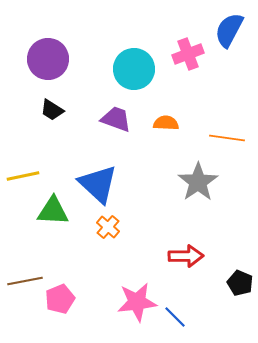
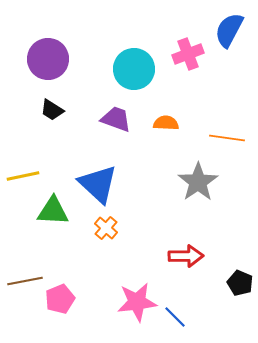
orange cross: moved 2 px left, 1 px down
